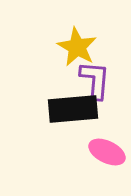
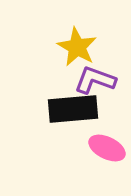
purple L-shape: rotated 75 degrees counterclockwise
pink ellipse: moved 4 px up
